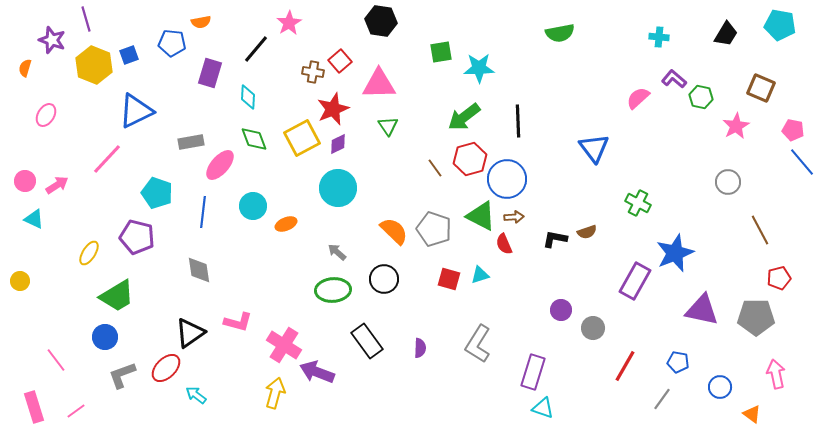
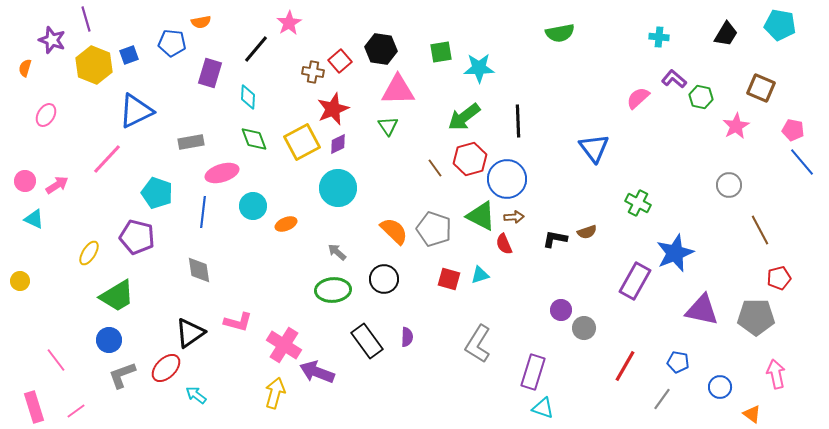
black hexagon at (381, 21): moved 28 px down
pink triangle at (379, 84): moved 19 px right, 6 px down
yellow square at (302, 138): moved 4 px down
pink ellipse at (220, 165): moved 2 px right, 8 px down; rotated 32 degrees clockwise
gray circle at (728, 182): moved 1 px right, 3 px down
gray circle at (593, 328): moved 9 px left
blue circle at (105, 337): moved 4 px right, 3 px down
purple semicircle at (420, 348): moved 13 px left, 11 px up
